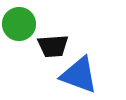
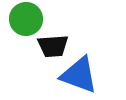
green circle: moved 7 px right, 5 px up
